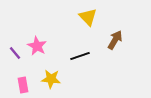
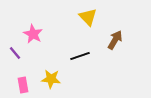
pink star: moved 4 px left, 12 px up
